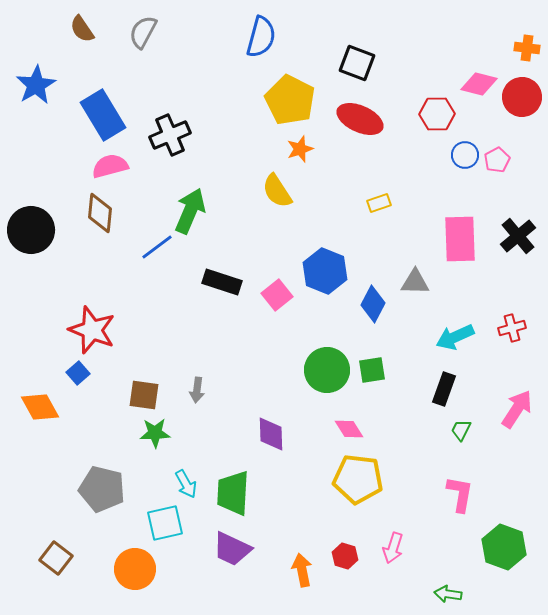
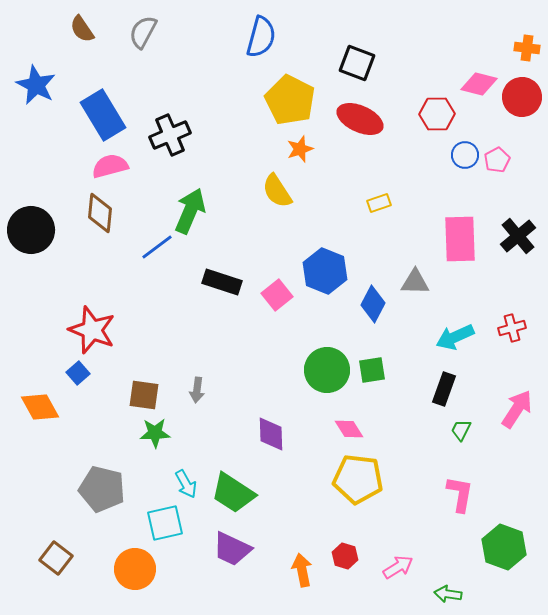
blue star at (36, 85): rotated 15 degrees counterclockwise
green trapezoid at (233, 493): rotated 60 degrees counterclockwise
pink arrow at (393, 548): moved 5 px right, 19 px down; rotated 140 degrees counterclockwise
